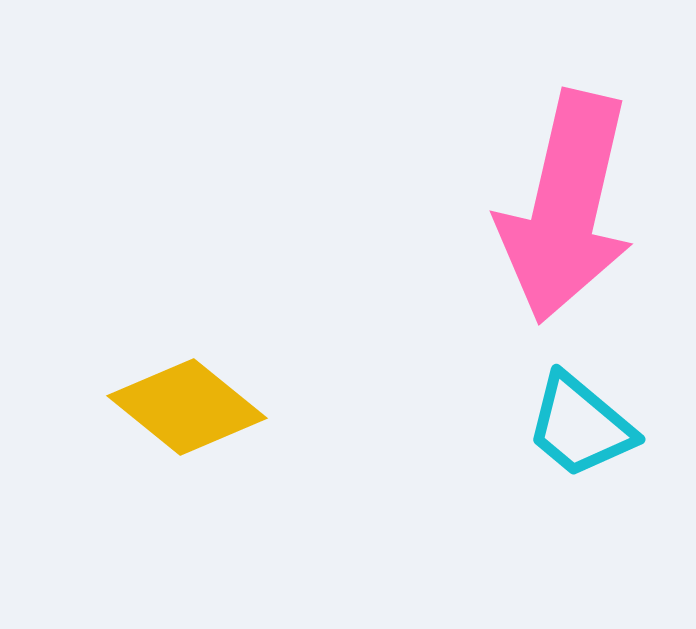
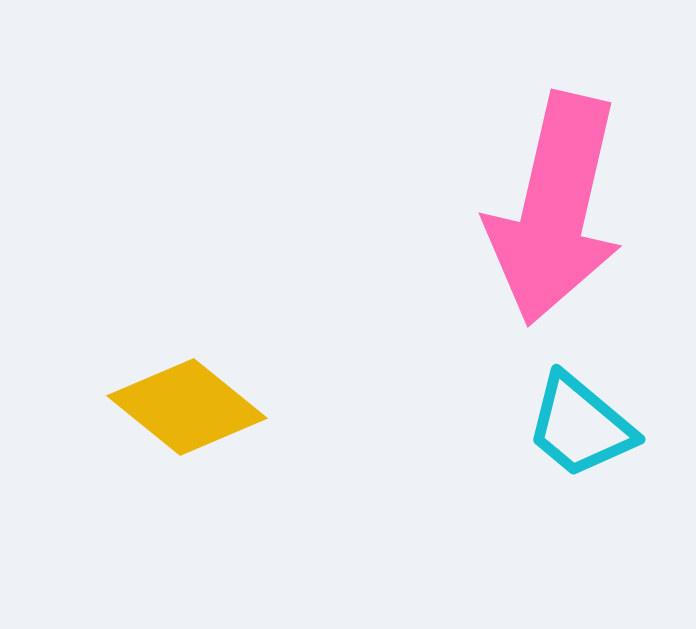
pink arrow: moved 11 px left, 2 px down
